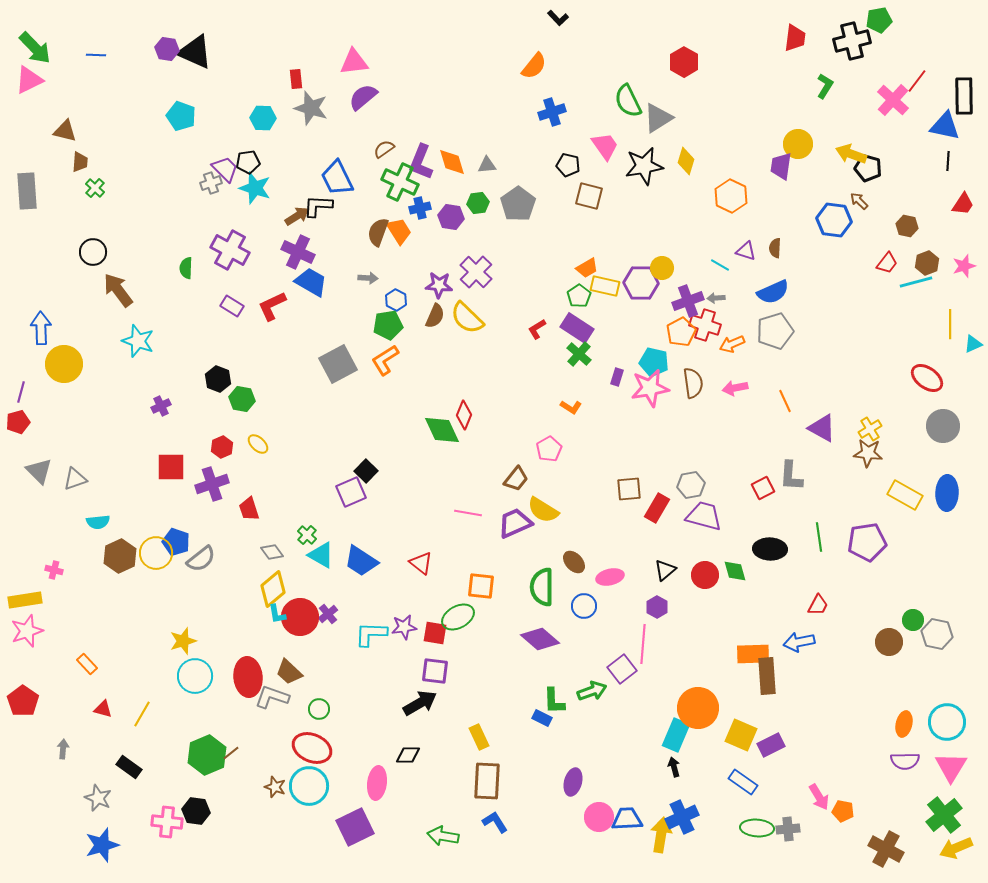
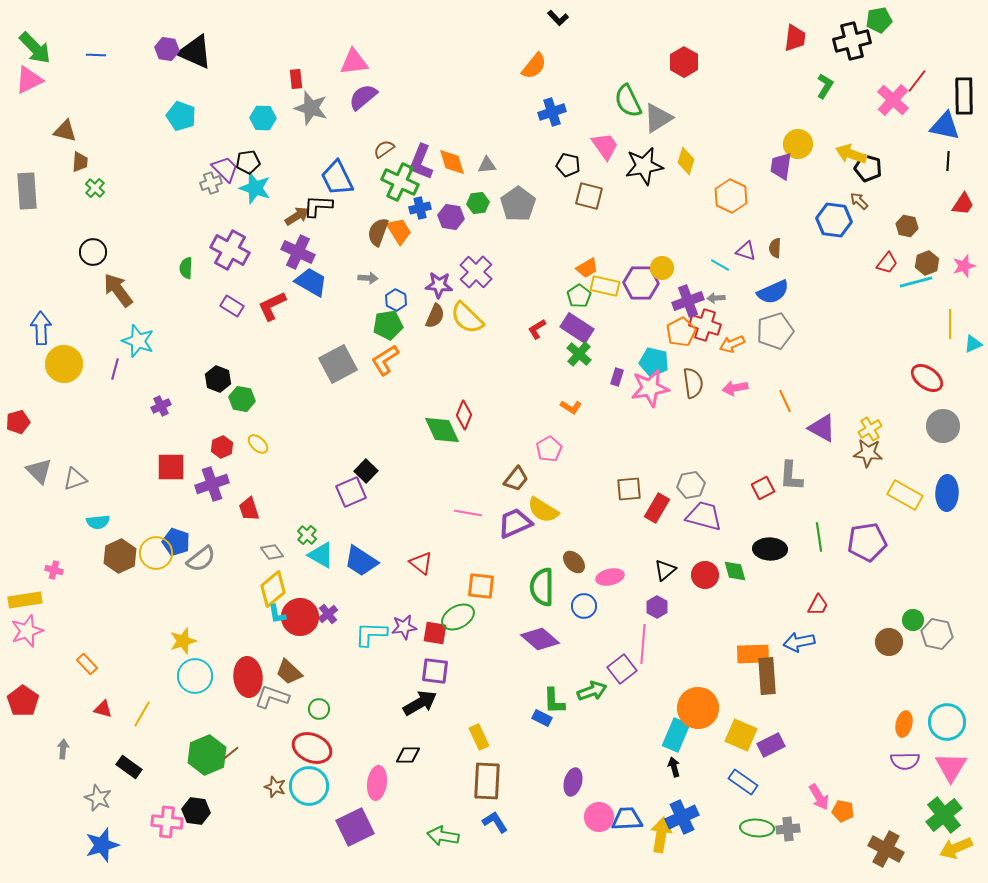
purple line at (21, 392): moved 94 px right, 23 px up
